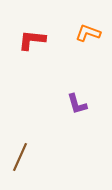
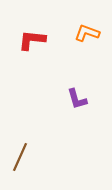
orange L-shape: moved 1 px left
purple L-shape: moved 5 px up
